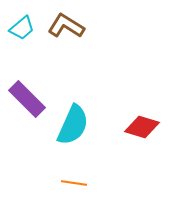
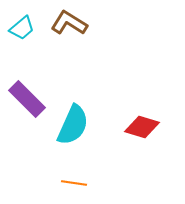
brown L-shape: moved 3 px right, 3 px up
